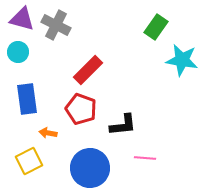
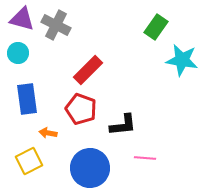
cyan circle: moved 1 px down
